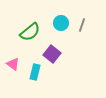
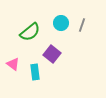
cyan rectangle: rotated 21 degrees counterclockwise
